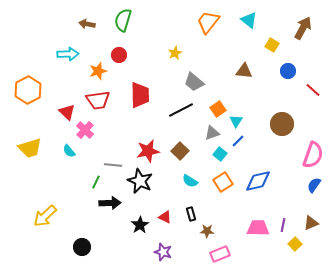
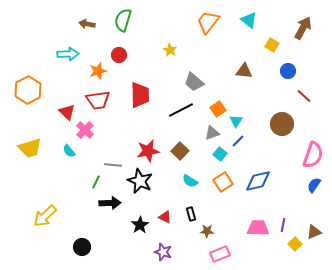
yellow star at (175, 53): moved 5 px left, 3 px up; rotated 16 degrees counterclockwise
red line at (313, 90): moved 9 px left, 6 px down
brown triangle at (311, 223): moved 3 px right, 9 px down
